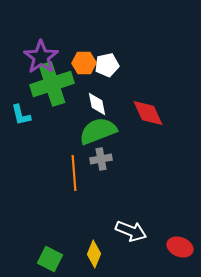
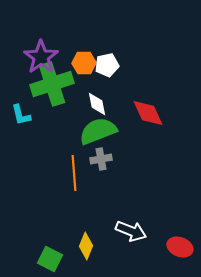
yellow diamond: moved 8 px left, 8 px up
